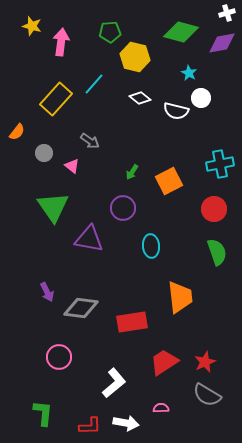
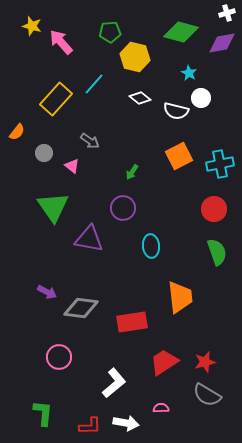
pink arrow: rotated 48 degrees counterclockwise
orange square: moved 10 px right, 25 px up
purple arrow: rotated 36 degrees counterclockwise
red star: rotated 10 degrees clockwise
